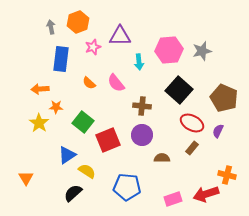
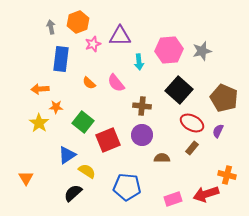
pink star: moved 3 px up
